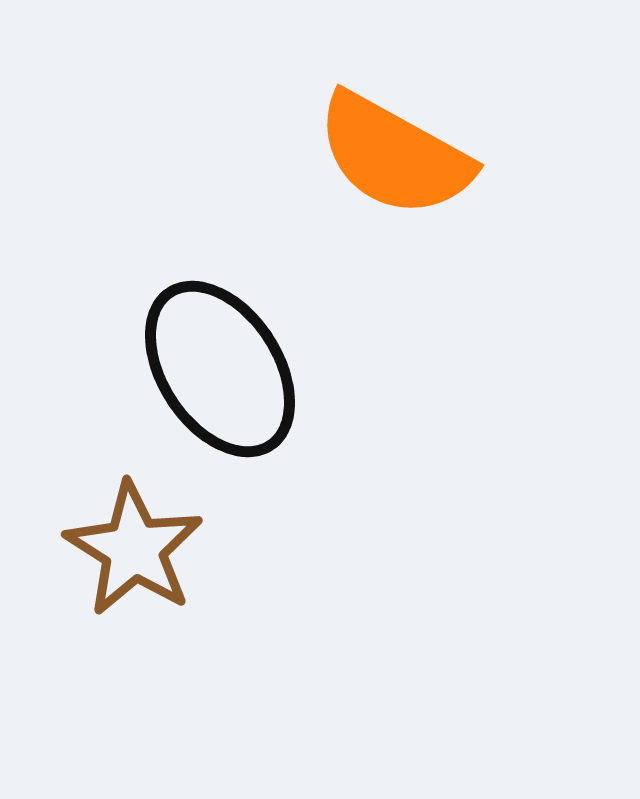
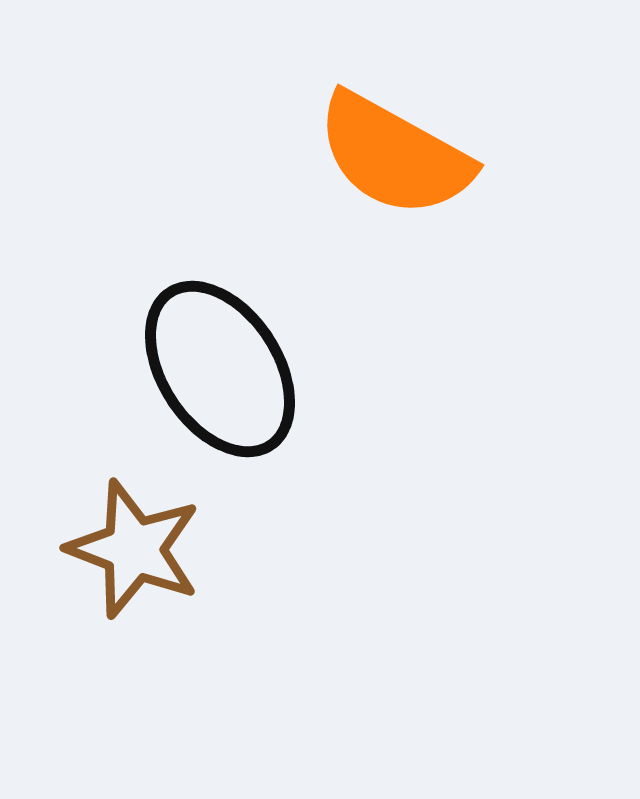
brown star: rotated 11 degrees counterclockwise
